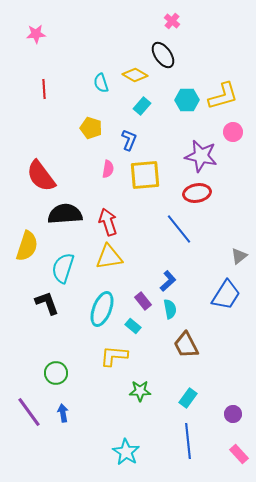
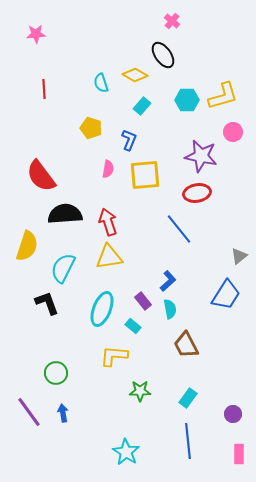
cyan semicircle at (63, 268): rotated 8 degrees clockwise
pink rectangle at (239, 454): rotated 42 degrees clockwise
